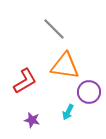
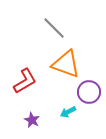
gray line: moved 1 px up
orange triangle: moved 1 px right, 2 px up; rotated 12 degrees clockwise
cyan arrow: rotated 35 degrees clockwise
purple star: rotated 14 degrees clockwise
